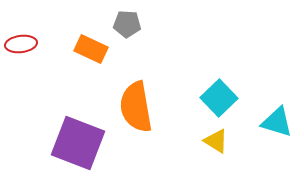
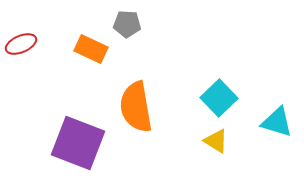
red ellipse: rotated 16 degrees counterclockwise
